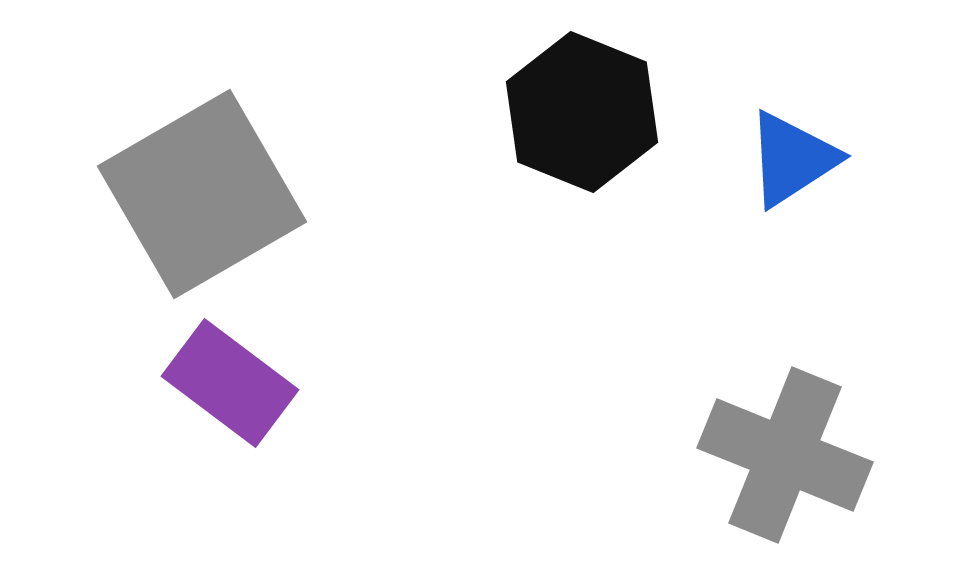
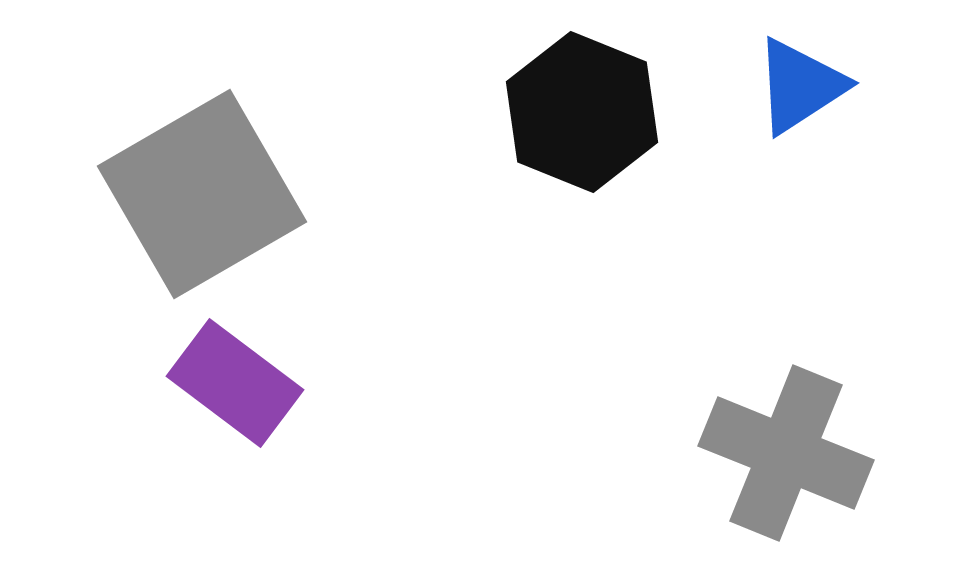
blue triangle: moved 8 px right, 73 px up
purple rectangle: moved 5 px right
gray cross: moved 1 px right, 2 px up
